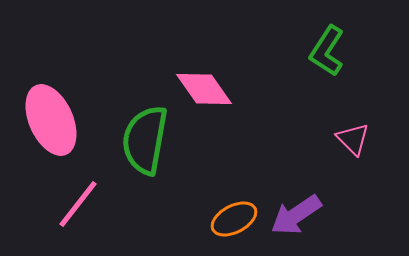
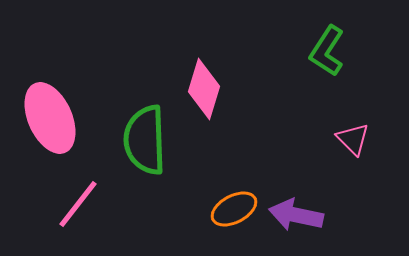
pink diamond: rotated 52 degrees clockwise
pink ellipse: moved 1 px left, 2 px up
green semicircle: rotated 12 degrees counterclockwise
purple arrow: rotated 46 degrees clockwise
orange ellipse: moved 10 px up
